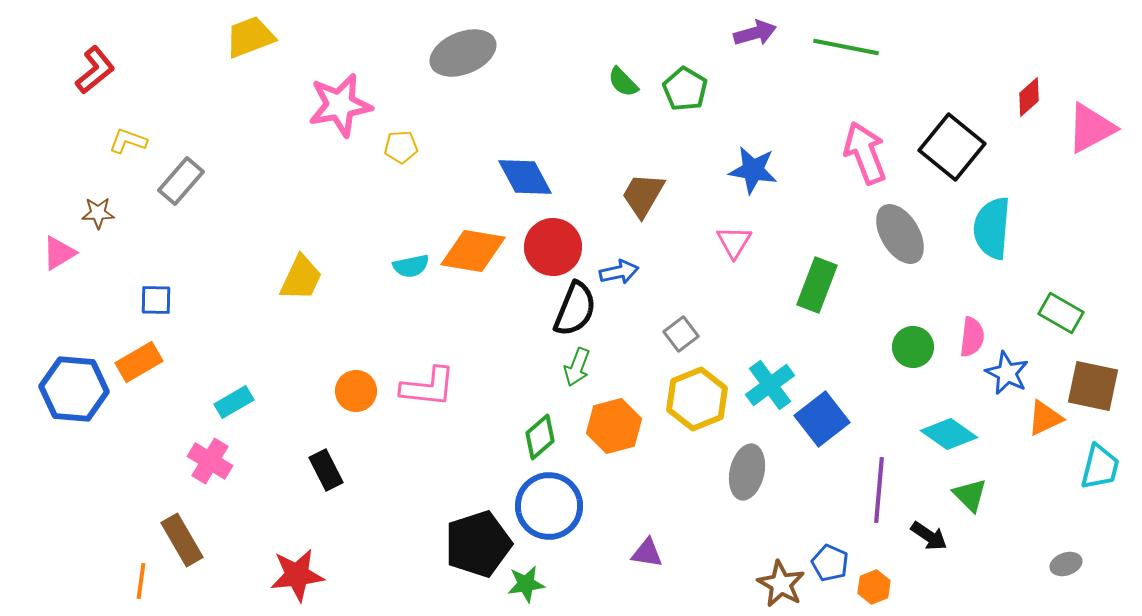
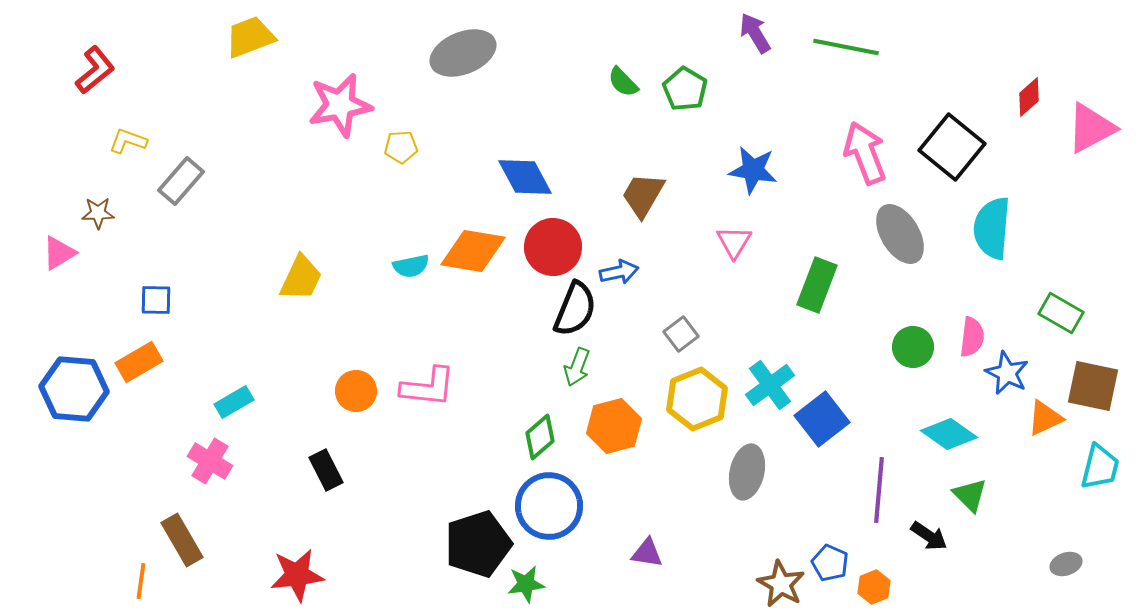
purple arrow at (755, 33): rotated 105 degrees counterclockwise
